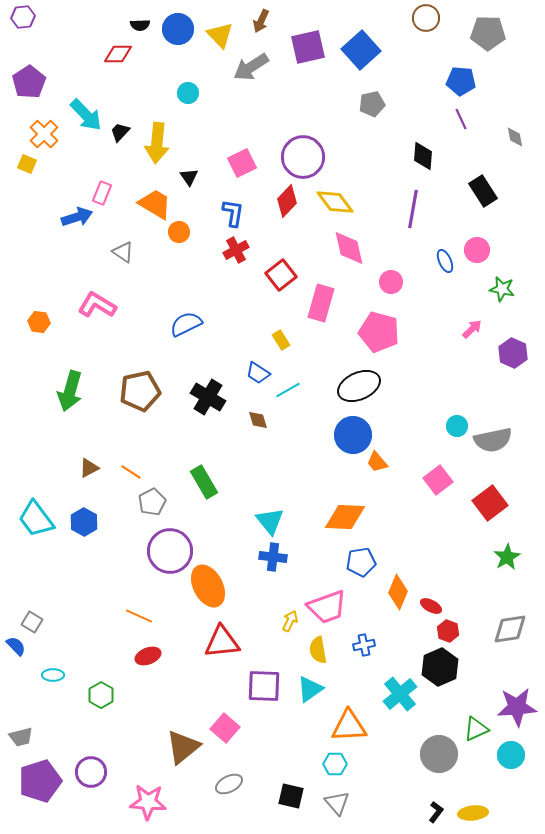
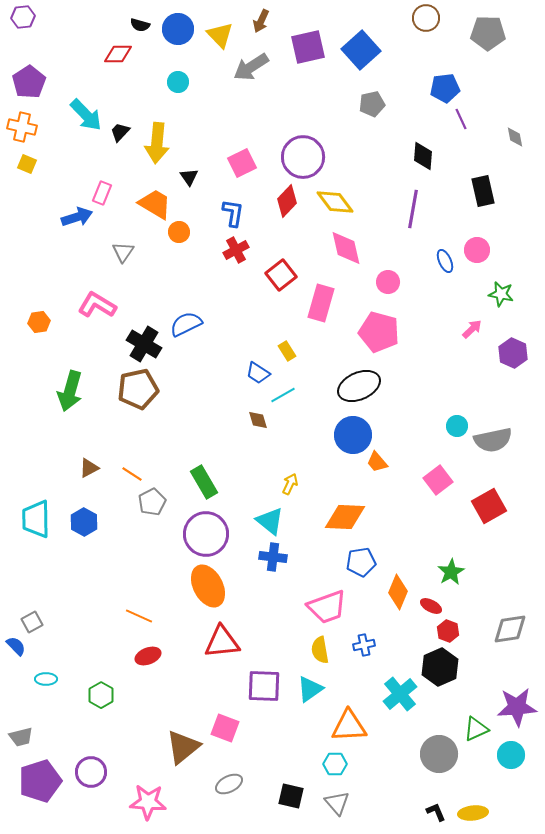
black semicircle at (140, 25): rotated 18 degrees clockwise
blue pentagon at (461, 81): moved 16 px left, 7 px down; rotated 12 degrees counterclockwise
cyan circle at (188, 93): moved 10 px left, 11 px up
orange cross at (44, 134): moved 22 px left, 7 px up; rotated 32 degrees counterclockwise
black rectangle at (483, 191): rotated 20 degrees clockwise
pink diamond at (349, 248): moved 3 px left
gray triangle at (123, 252): rotated 30 degrees clockwise
pink circle at (391, 282): moved 3 px left
green star at (502, 289): moved 1 px left, 5 px down
orange hexagon at (39, 322): rotated 15 degrees counterclockwise
yellow rectangle at (281, 340): moved 6 px right, 11 px down
cyan line at (288, 390): moved 5 px left, 5 px down
brown pentagon at (140, 391): moved 2 px left, 2 px up
black cross at (208, 397): moved 64 px left, 53 px up
orange line at (131, 472): moved 1 px right, 2 px down
red square at (490, 503): moved 1 px left, 3 px down; rotated 8 degrees clockwise
cyan trapezoid at (36, 519): rotated 36 degrees clockwise
cyan triangle at (270, 521): rotated 12 degrees counterclockwise
purple circle at (170, 551): moved 36 px right, 17 px up
green star at (507, 557): moved 56 px left, 15 px down
yellow arrow at (290, 621): moved 137 px up
gray square at (32, 622): rotated 30 degrees clockwise
yellow semicircle at (318, 650): moved 2 px right
cyan ellipse at (53, 675): moved 7 px left, 4 px down
pink square at (225, 728): rotated 20 degrees counterclockwise
black L-shape at (436, 812): rotated 60 degrees counterclockwise
